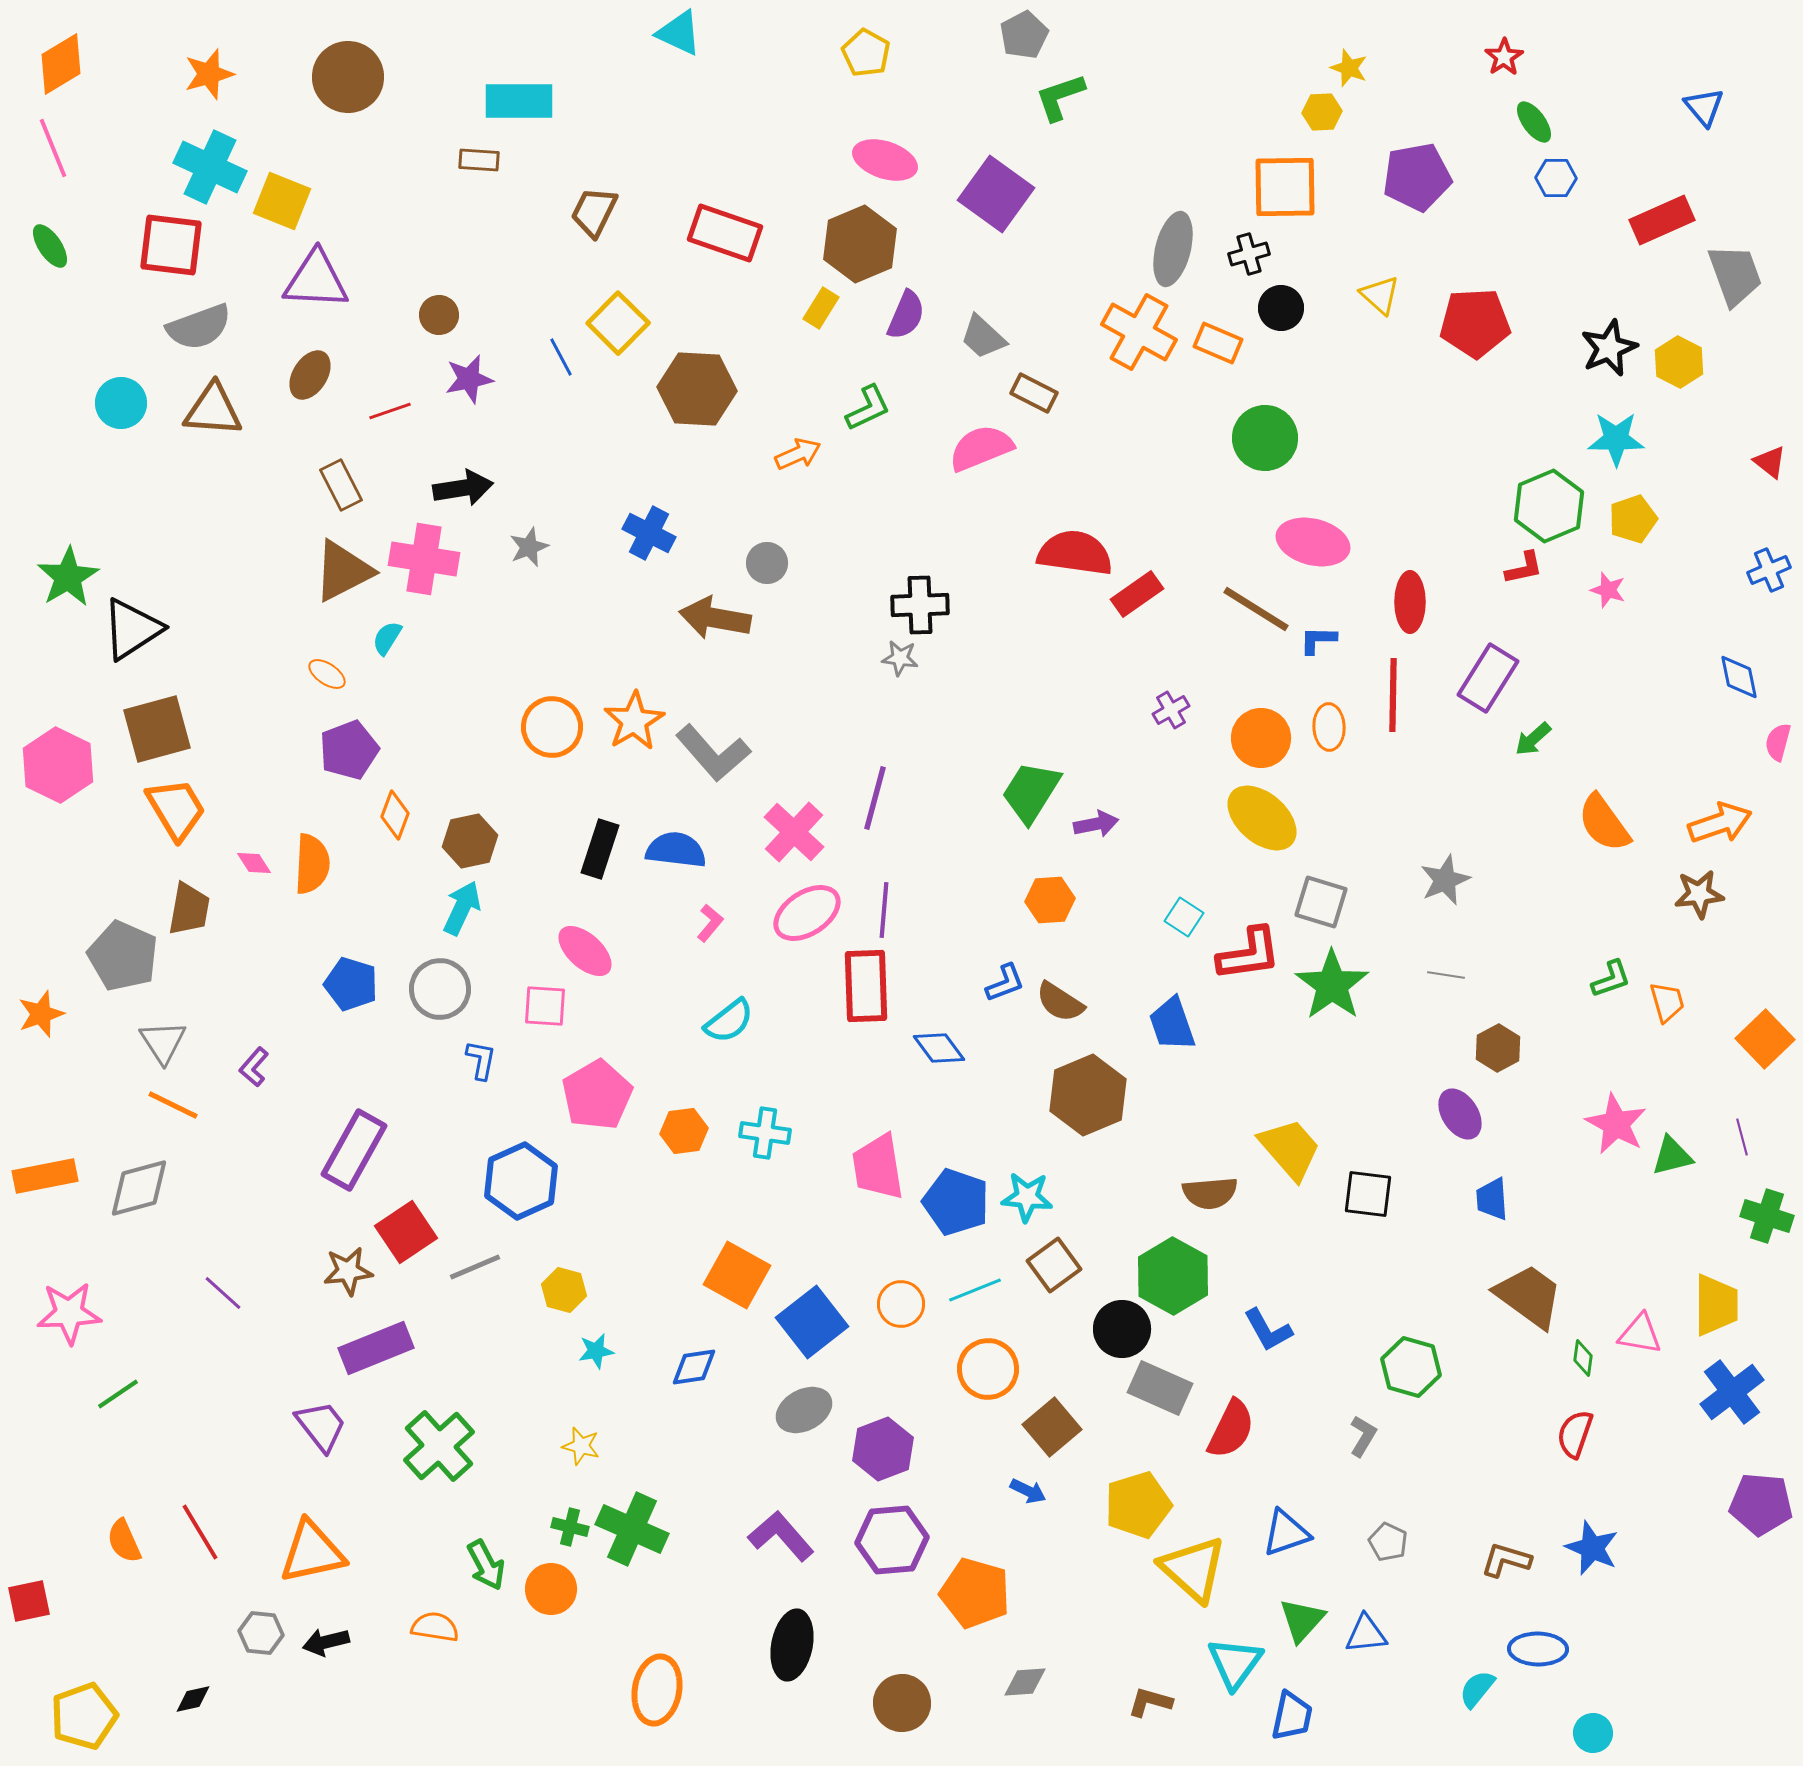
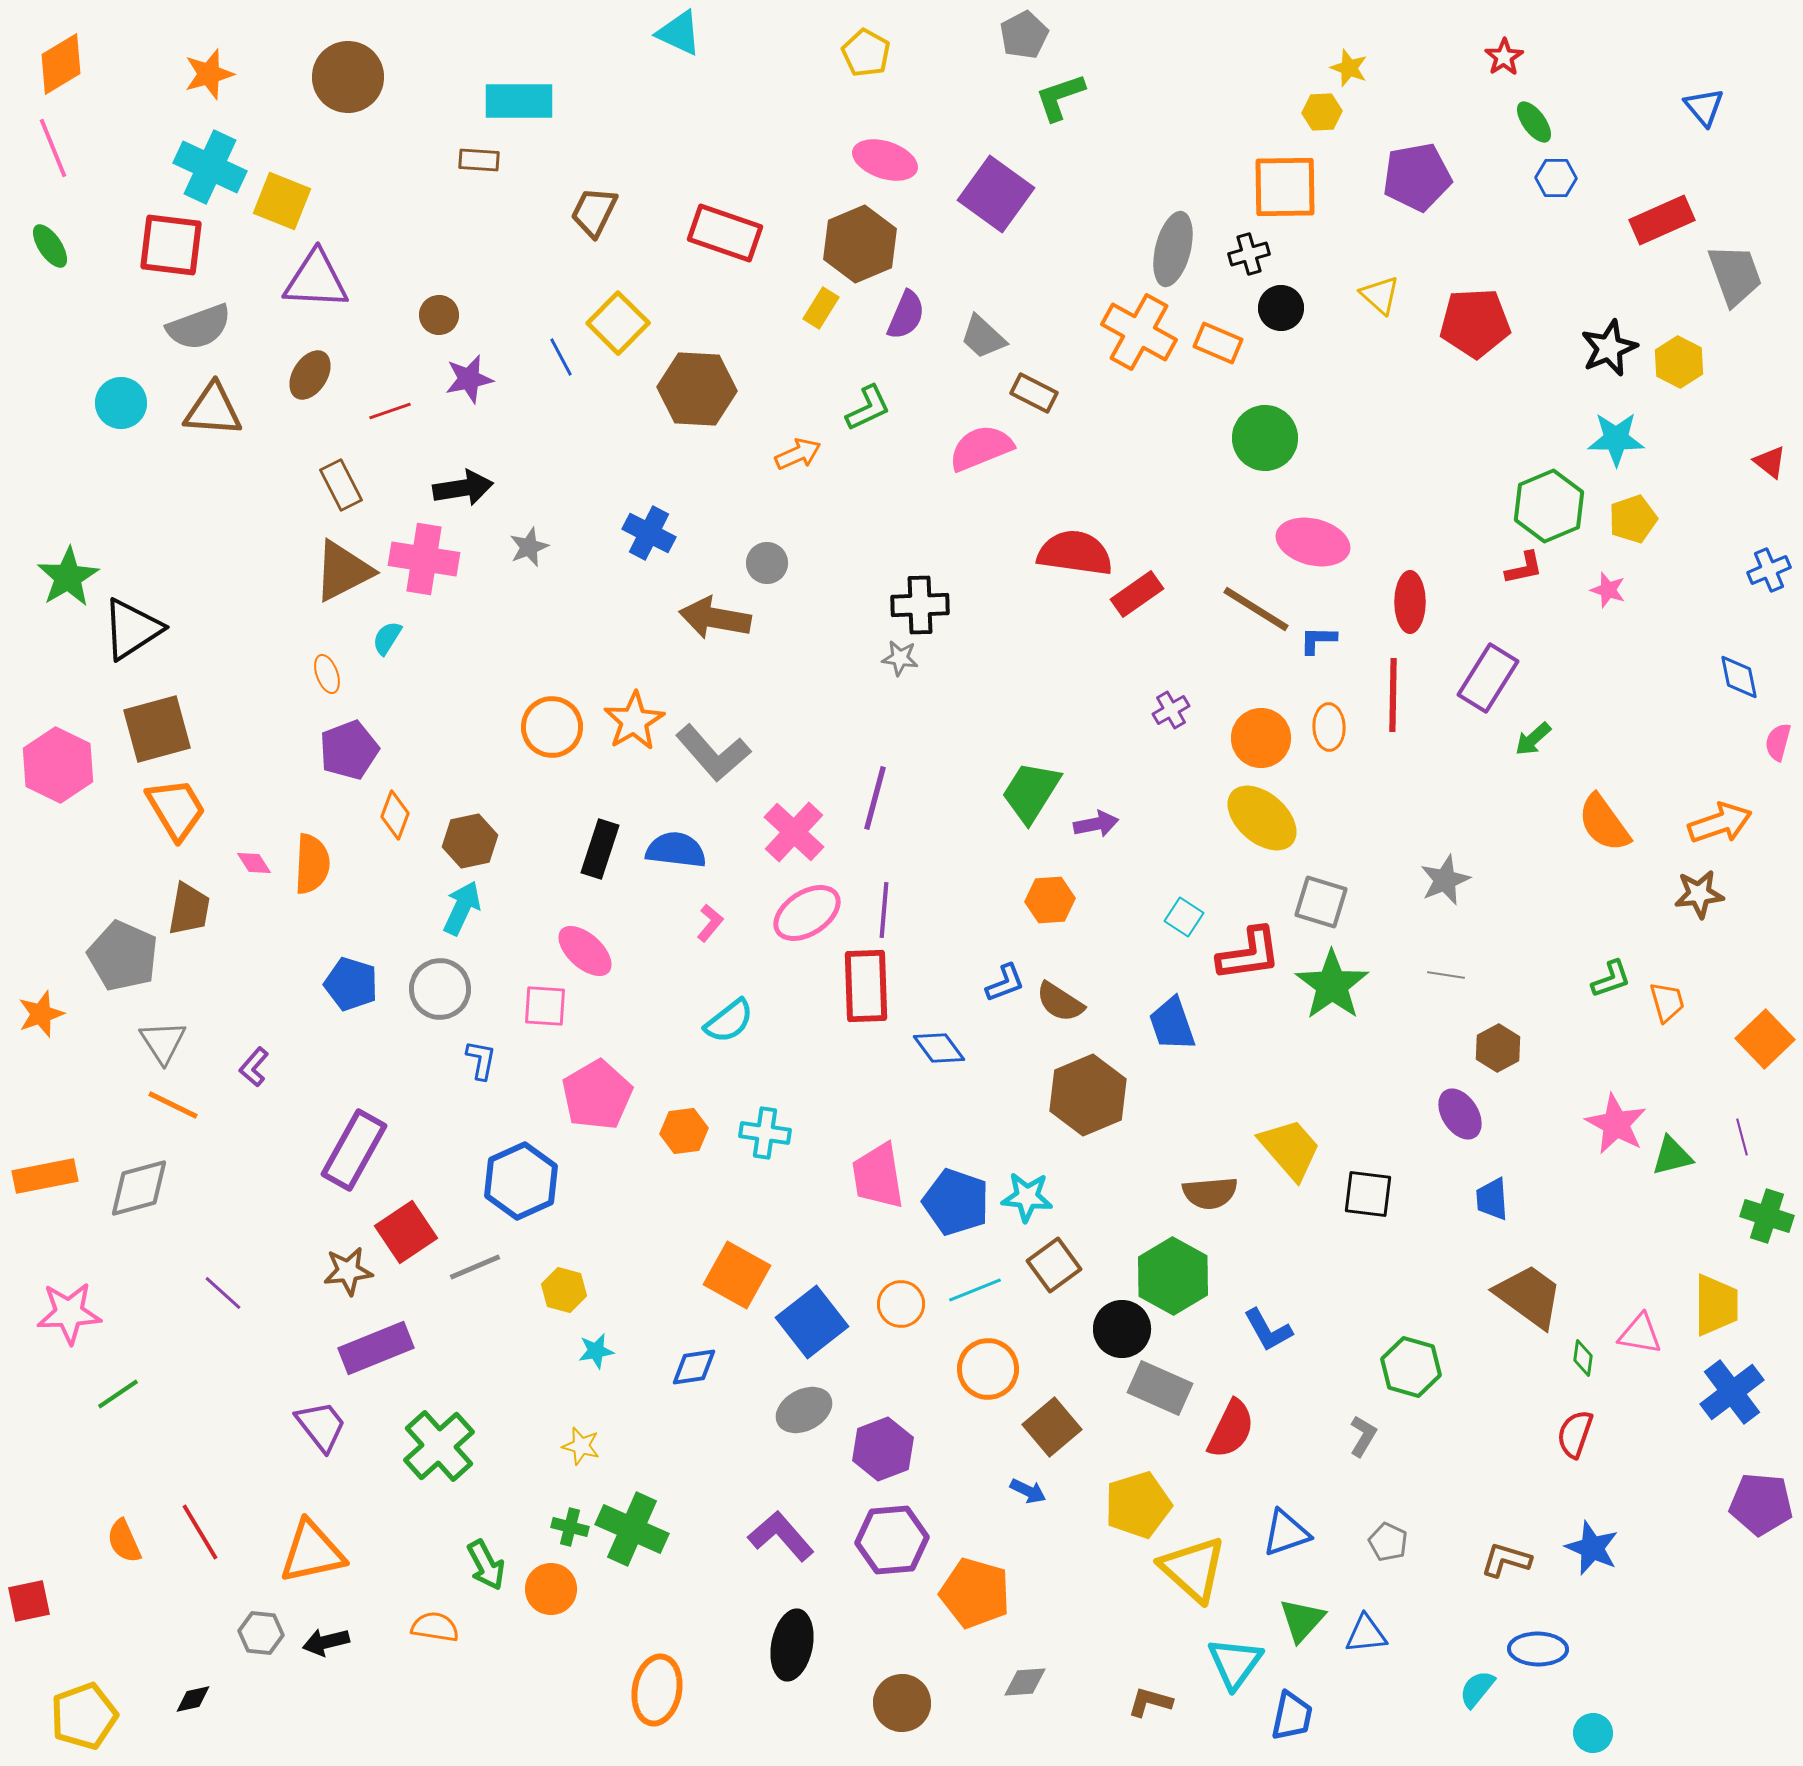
orange ellipse at (327, 674): rotated 36 degrees clockwise
pink trapezoid at (878, 1167): moved 9 px down
